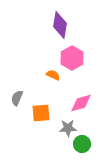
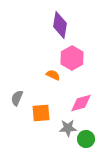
green circle: moved 4 px right, 5 px up
